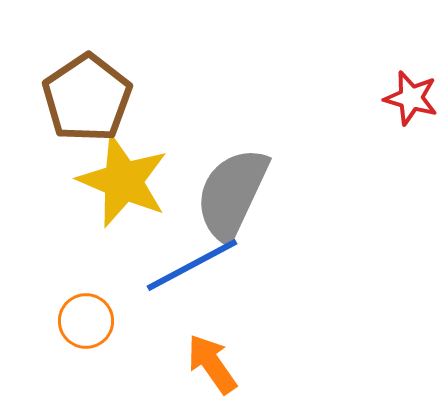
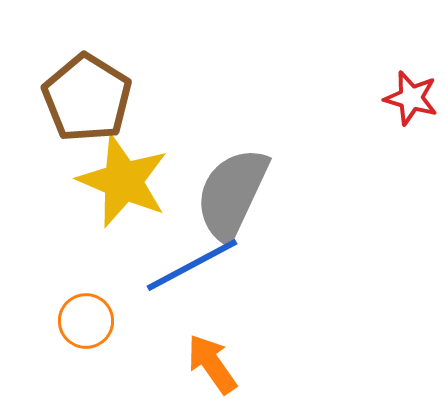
brown pentagon: rotated 6 degrees counterclockwise
